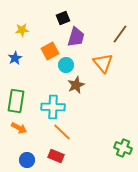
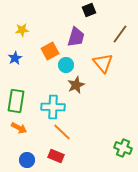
black square: moved 26 px right, 8 px up
